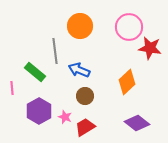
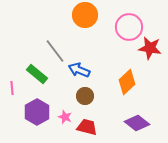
orange circle: moved 5 px right, 11 px up
gray line: rotated 30 degrees counterclockwise
green rectangle: moved 2 px right, 2 px down
purple hexagon: moved 2 px left, 1 px down
red trapezoid: moved 2 px right; rotated 45 degrees clockwise
